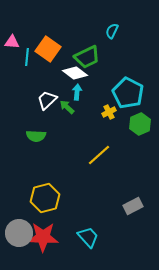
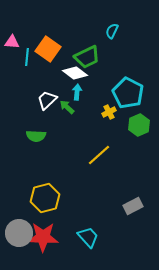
green hexagon: moved 1 px left, 1 px down
